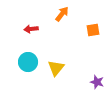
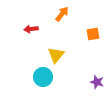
orange square: moved 4 px down
cyan circle: moved 15 px right, 15 px down
yellow triangle: moved 13 px up
